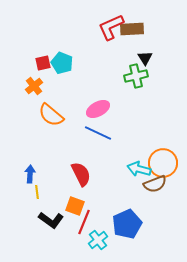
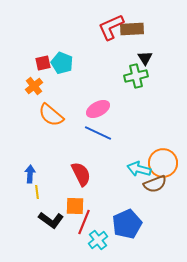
orange square: rotated 18 degrees counterclockwise
